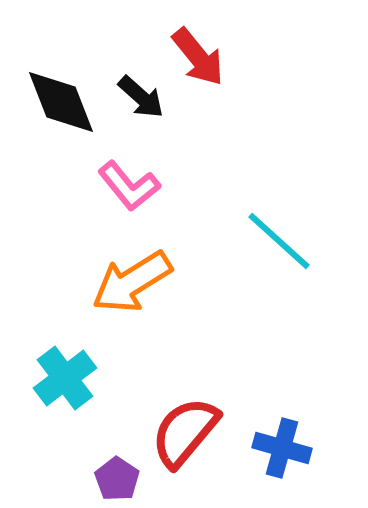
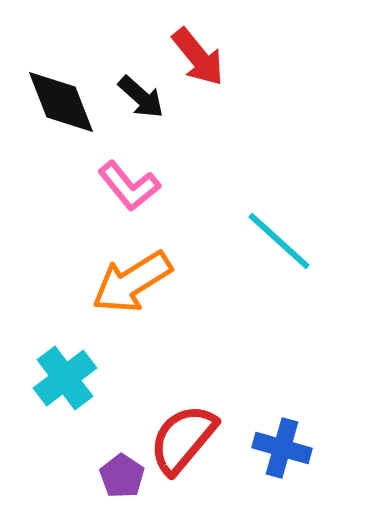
red semicircle: moved 2 px left, 7 px down
purple pentagon: moved 5 px right, 3 px up
